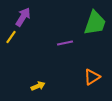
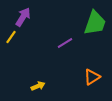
purple line: rotated 21 degrees counterclockwise
